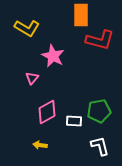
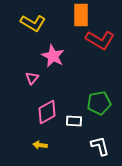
yellow L-shape: moved 6 px right, 5 px up
red L-shape: rotated 16 degrees clockwise
green pentagon: moved 8 px up
